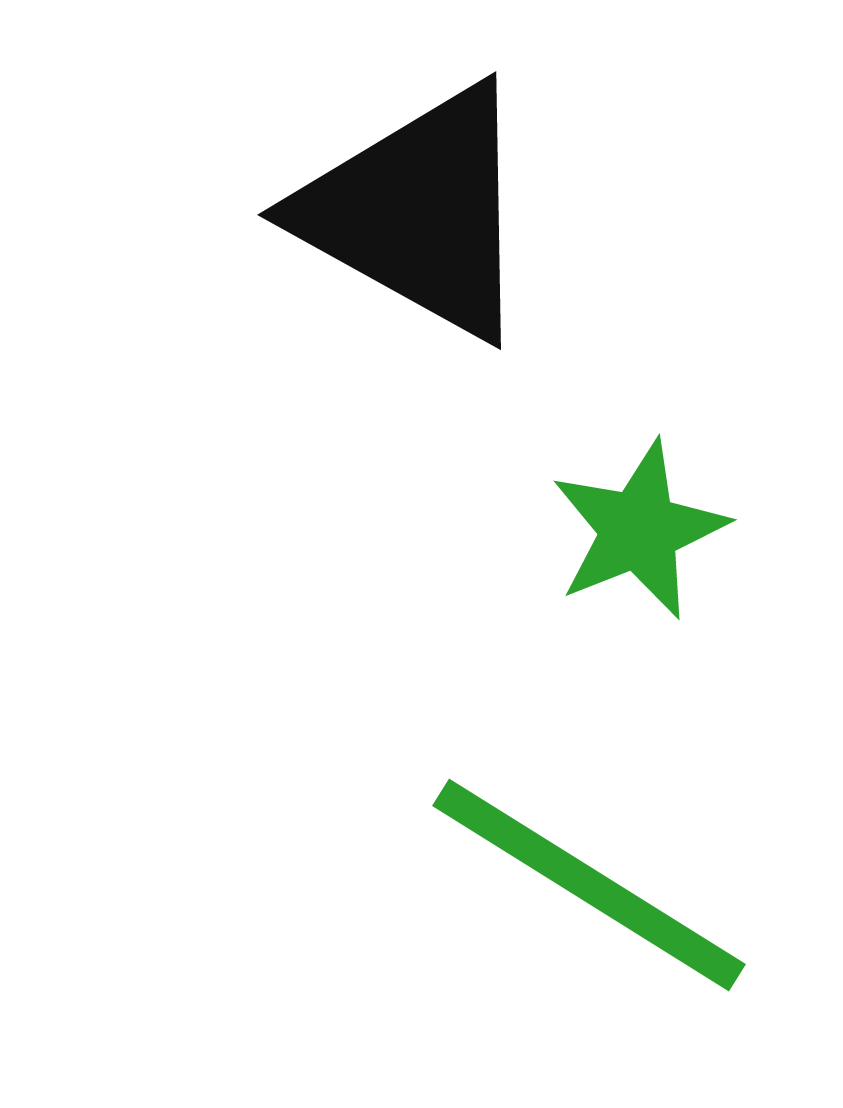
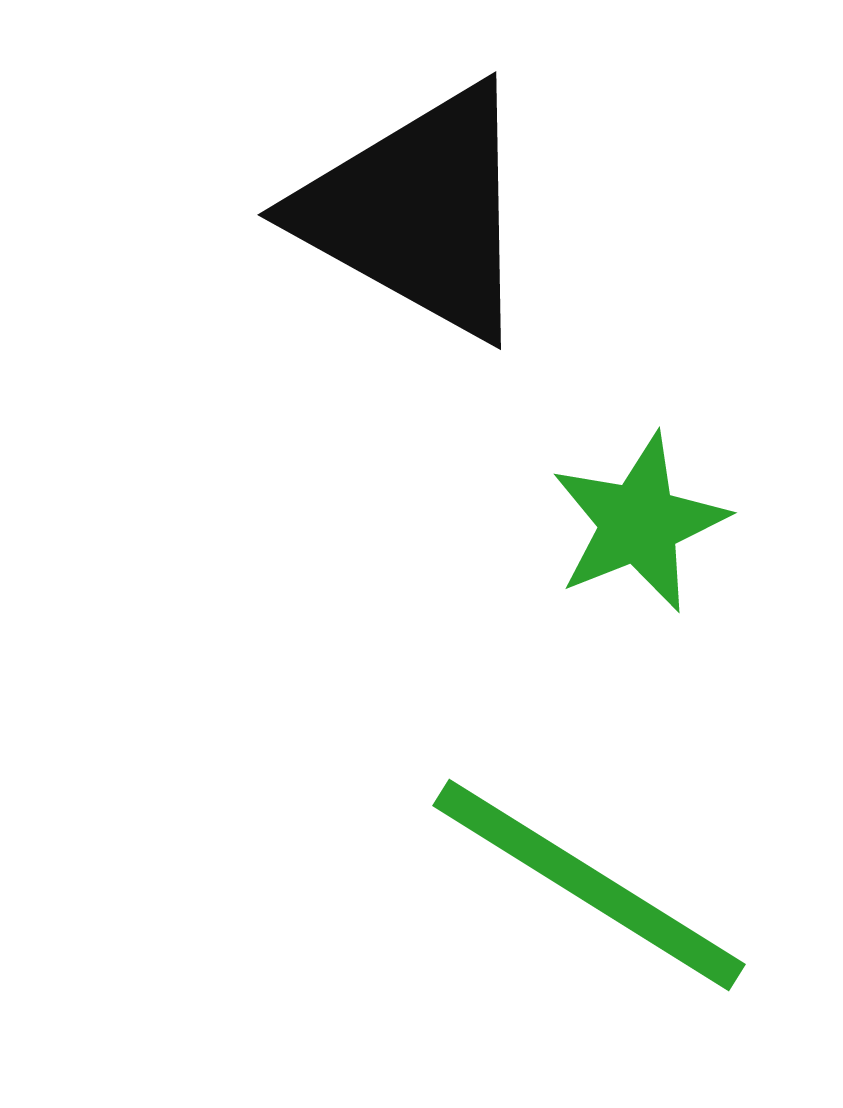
green star: moved 7 px up
